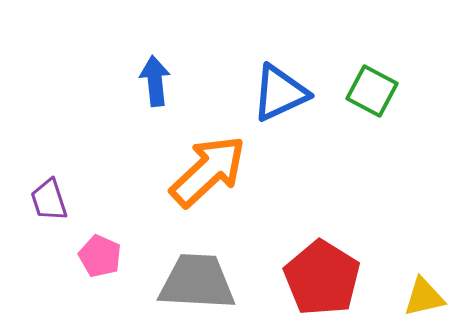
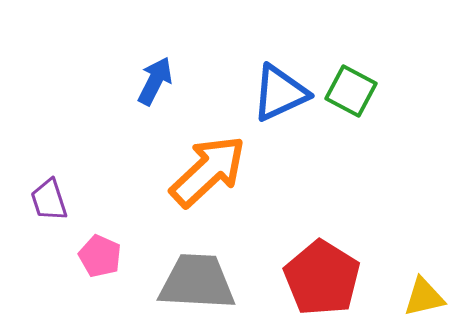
blue arrow: rotated 33 degrees clockwise
green square: moved 21 px left
